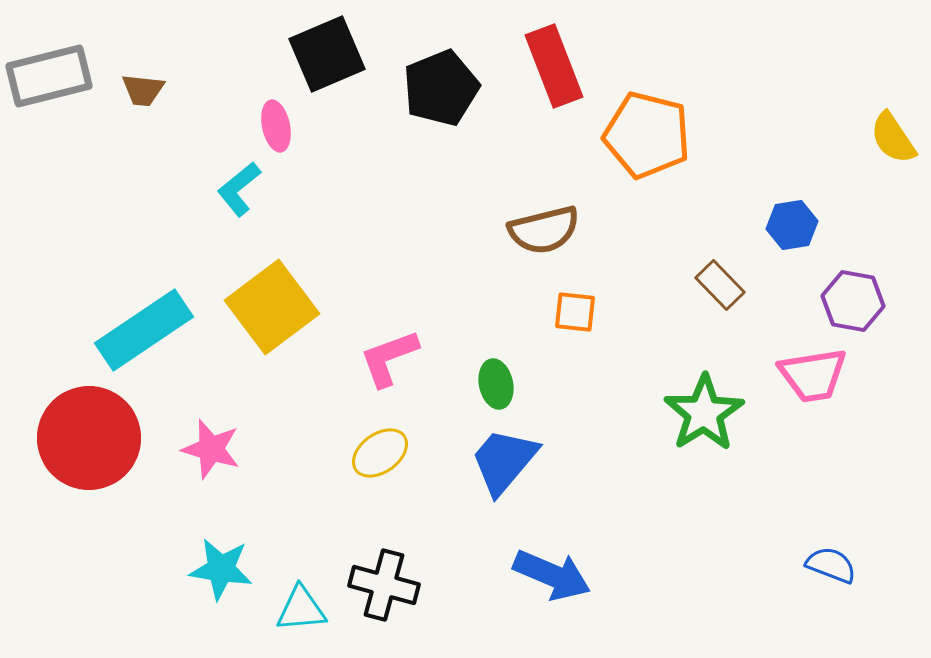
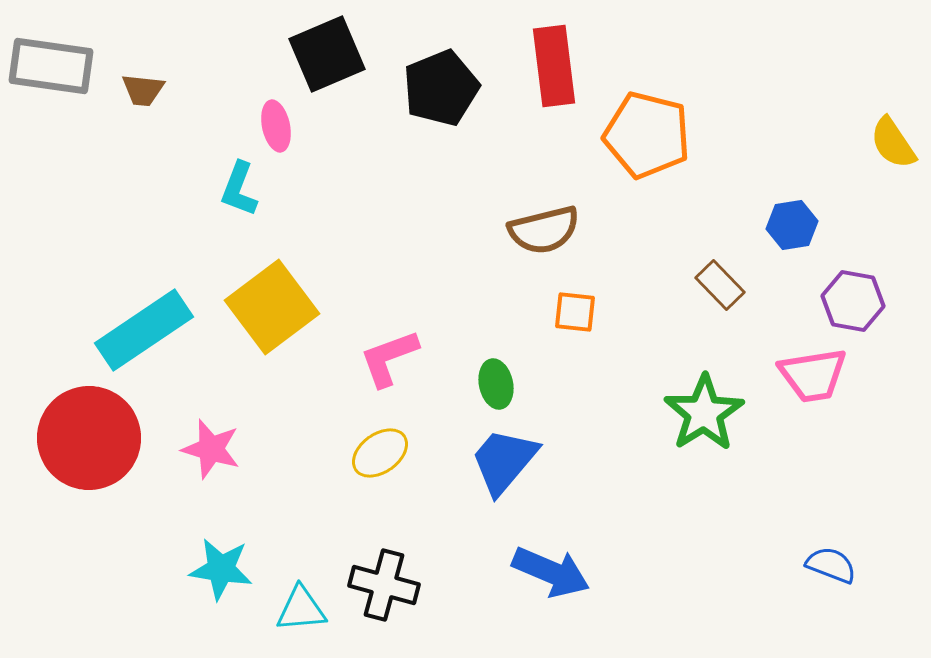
red rectangle: rotated 14 degrees clockwise
gray rectangle: moved 2 px right, 10 px up; rotated 22 degrees clockwise
yellow semicircle: moved 5 px down
cyan L-shape: rotated 30 degrees counterclockwise
blue arrow: moved 1 px left, 3 px up
